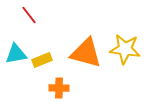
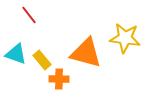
yellow star: moved 11 px up
cyan triangle: rotated 30 degrees clockwise
yellow rectangle: rotated 72 degrees clockwise
orange cross: moved 9 px up
